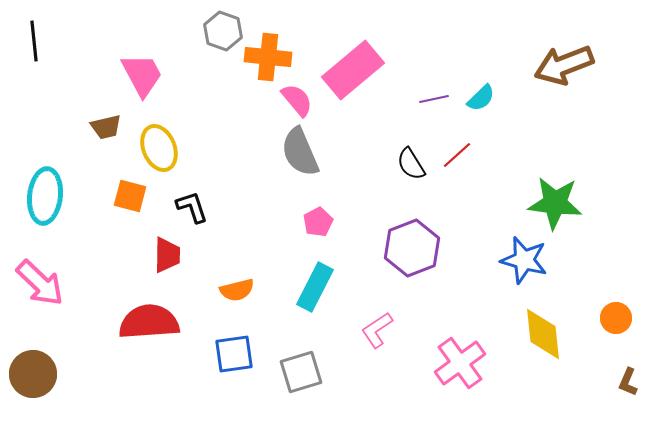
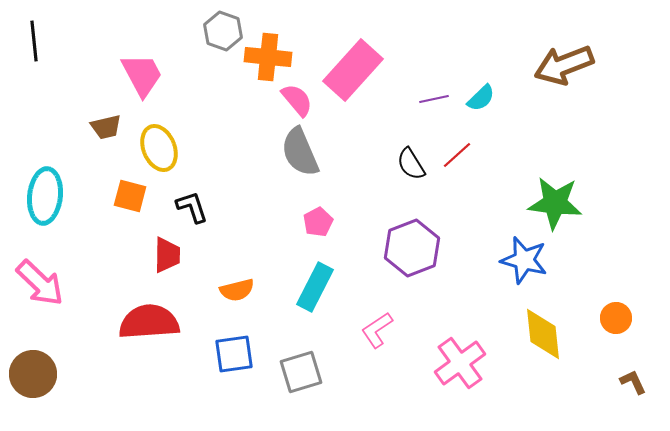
pink rectangle: rotated 8 degrees counterclockwise
brown L-shape: moved 5 px right; rotated 132 degrees clockwise
